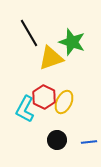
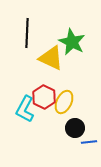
black line: moved 2 px left; rotated 32 degrees clockwise
green star: rotated 8 degrees clockwise
yellow triangle: rotated 44 degrees clockwise
black circle: moved 18 px right, 12 px up
